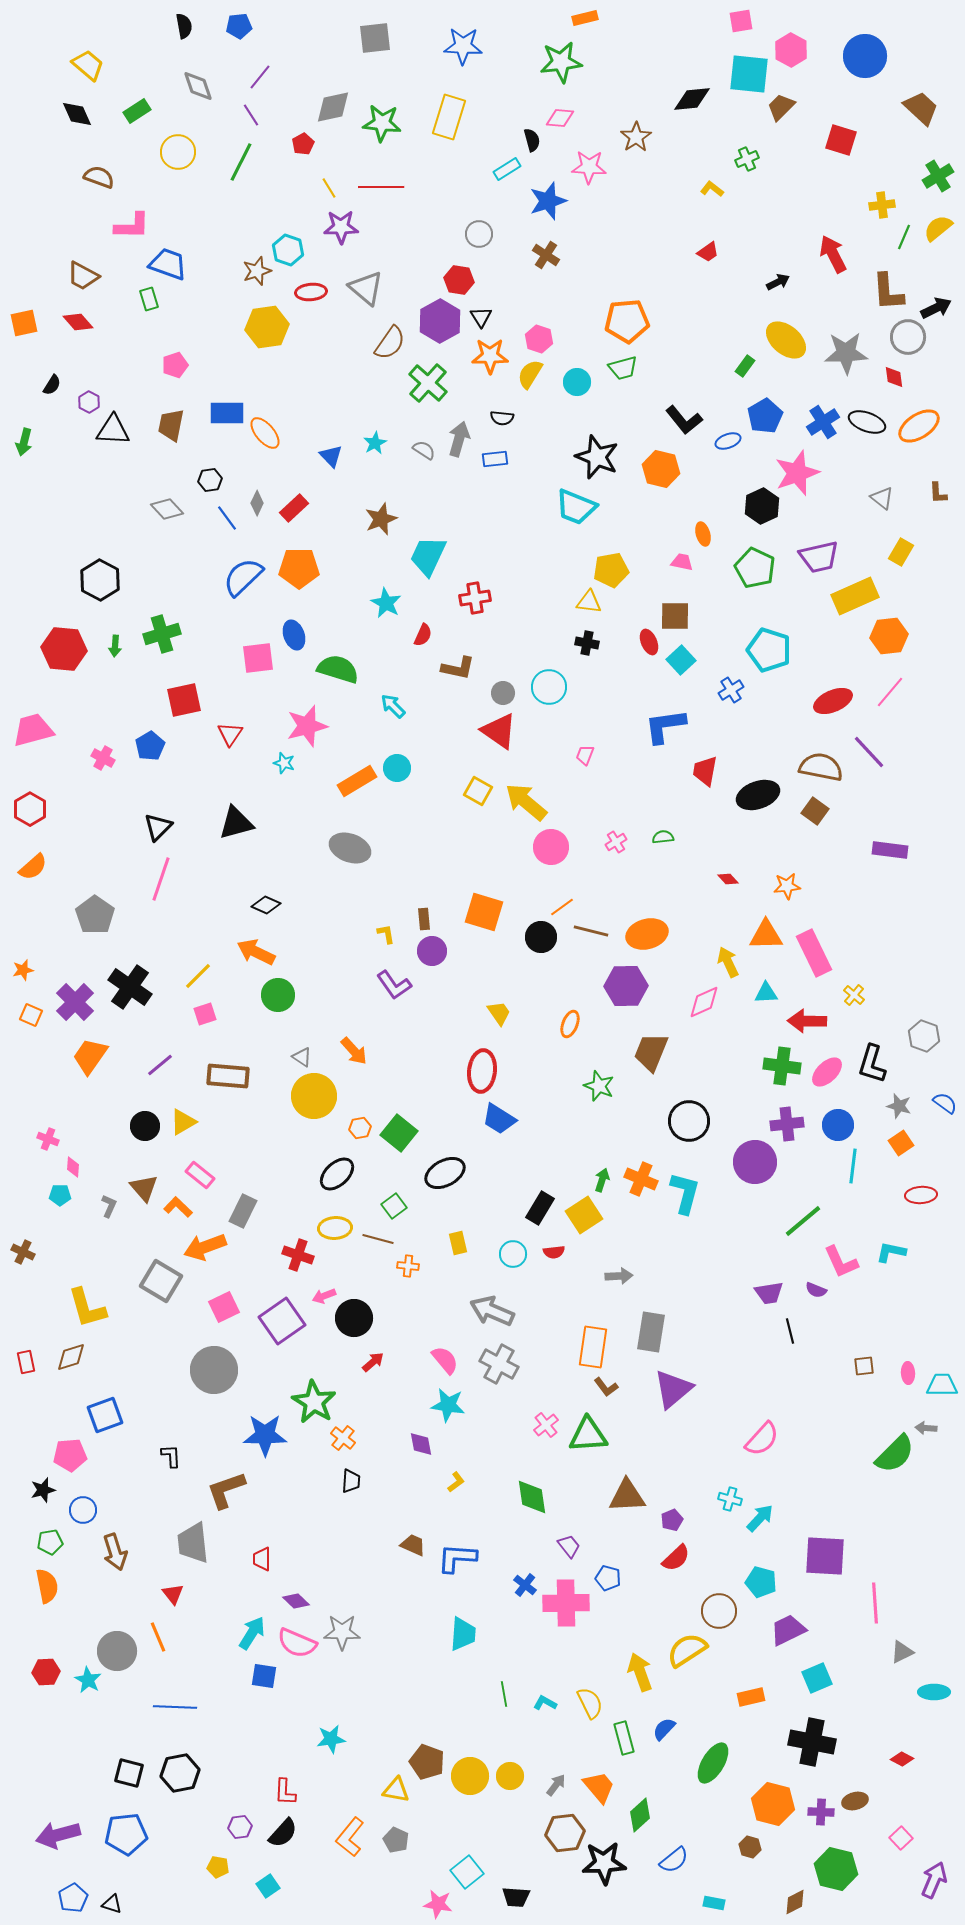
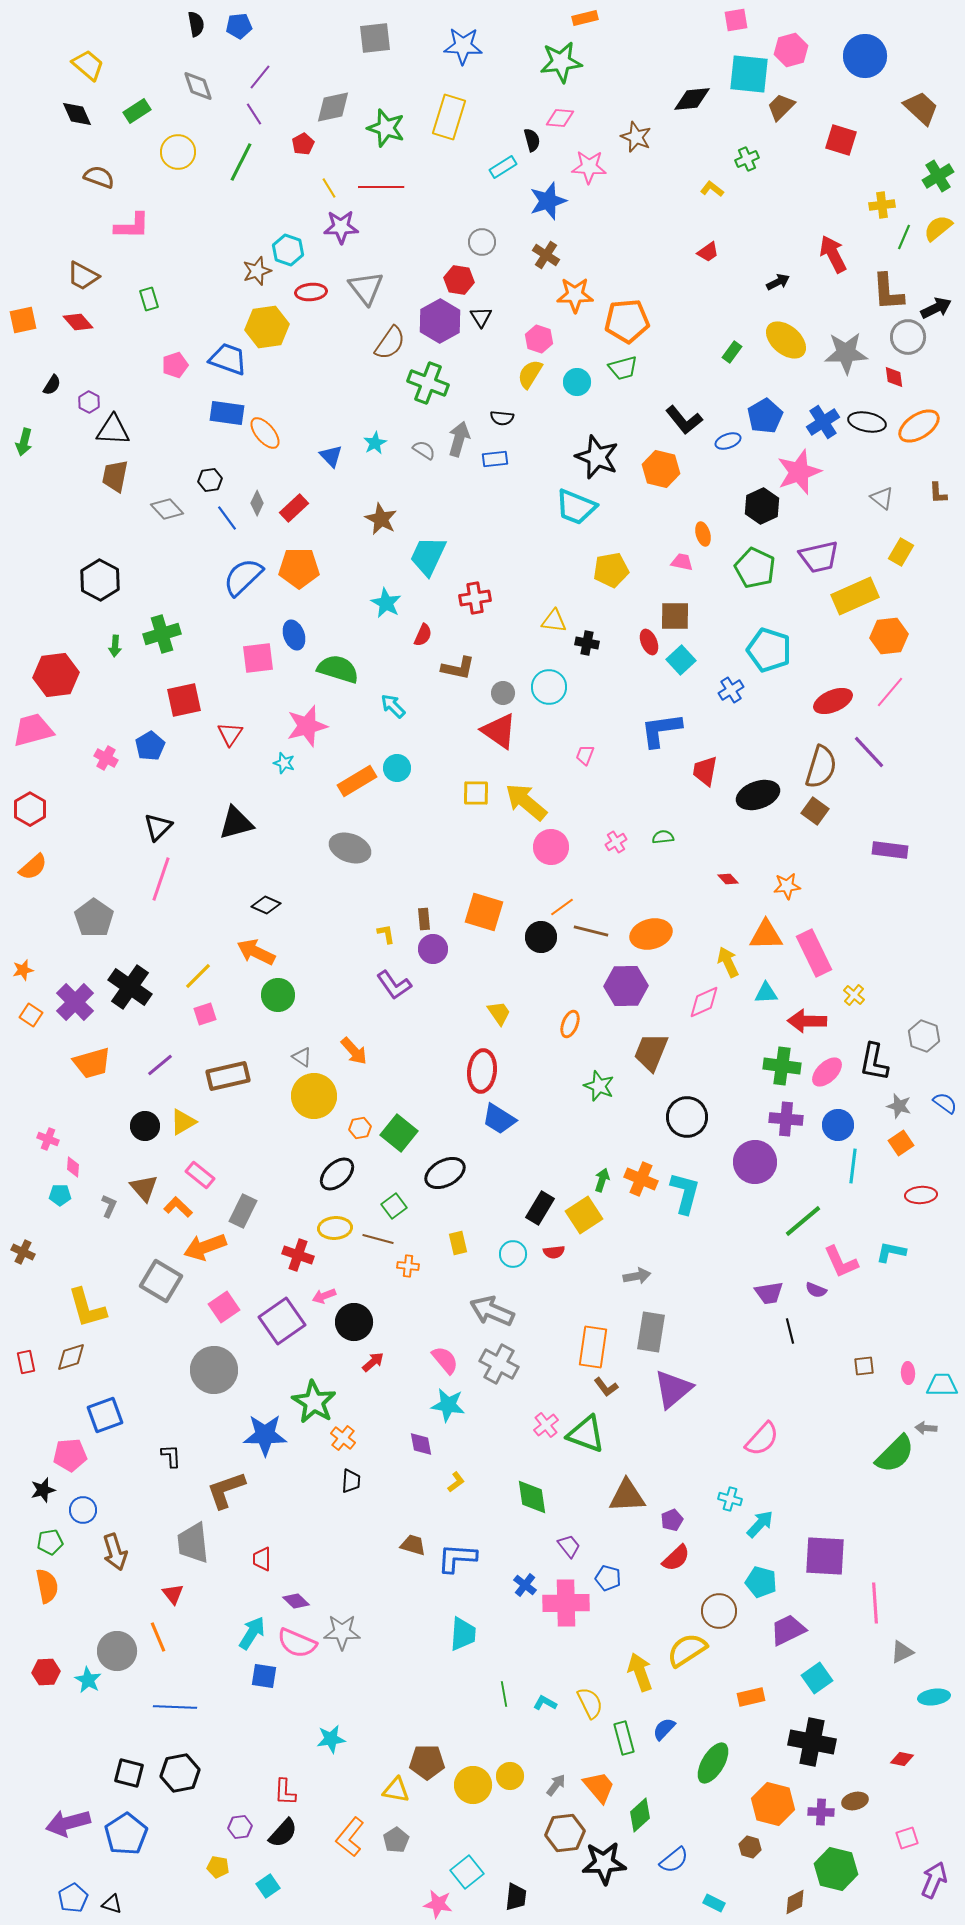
pink square at (741, 21): moved 5 px left, 1 px up
black semicircle at (184, 26): moved 12 px right, 2 px up
pink hexagon at (791, 50): rotated 16 degrees clockwise
purple line at (251, 115): moved 3 px right, 1 px up
green star at (382, 123): moved 4 px right, 5 px down; rotated 12 degrees clockwise
brown star at (636, 137): rotated 16 degrees counterclockwise
cyan rectangle at (507, 169): moved 4 px left, 2 px up
gray circle at (479, 234): moved 3 px right, 8 px down
blue trapezoid at (168, 264): moved 60 px right, 95 px down
gray triangle at (366, 288): rotated 12 degrees clockwise
orange square at (24, 323): moved 1 px left, 3 px up
orange star at (490, 356): moved 85 px right, 61 px up
green rectangle at (745, 366): moved 13 px left, 14 px up
green cross at (428, 383): rotated 21 degrees counterclockwise
blue rectangle at (227, 413): rotated 8 degrees clockwise
black ellipse at (867, 422): rotated 9 degrees counterclockwise
brown trapezoid at (171, 425): moved 56 px left, 51 px down
pink star at (797, 473): moved 2 px right, 1 px up
brown star at (381, 519): rotated 24 degrees counterclockwise
yellow triangle at (589, 602): moved 35 px left, 19 px down
red hexagon at (64, 649): moved 8 px left, 26 px down; rotated 12 degrees counterclockwise
blue L-shape at (665, 726): moved 4 px left, 4 px down
pink cross at (103, 758): moved 3 px right
brown semicircle at (821, 767): rotated 96 degrees clockwise
yellow square at (478, 791): moved 2 px left, 2 px down; rotated 28 degrees counterclockwise
gray pentagon at (95, 915): moved 1 px left, 3 px down
orange ellipse at (647, 934): moved 4 px right
purple circle at (432, 951): moved 1 px right, 2 px up
orange square at (31, 1015): rotated 10 degrees clockwise
orange trapezoid at (90, 1056): moved 2 px right, 7 px down; rotated 141 degrees counterclockwise
black L-shape at (872, 1064): moved 2 px right, 2 px up; rotated 6 degrees counterclockwise
brown rectangle at (228, 1076): rotated 18 degrees counterclockwise
black circle at (689, 1121): moved 2 px left, 4 px up
purple cross at (787, 1124): moved 1 px left, 5 px up; rotated 12 degrees clockwise
gray arrow at (619, 1276): moved 18 px right; rotated 8 degrees counterclockwise
pink square at (224, 1307): rotated 8 degrees counterclockwise
black circle at (354, 1318): moved 4 px down
green triangle at (588, 1435): moved 2 px left, 1 px up; rotated 24 degrees clockwise
cyan arrow at (760, 1518): moved 6 px down
brown trapezoid at (413, 1545): rotated 8 degrees counterclockwise
cyan square at (817, 1678): rotated 12 degrees counterclockwise
cyan ellipse at (934, 1692): moved 5 px down; rotated 8 degrees counterclockwise
red diamond at (902, 1759): rotated 15 degrees counterclockwise
brown pentagon at (427, 1762): rotated 20 degrees counterclockwise
yellow circle at (470, 1776): moved 3 px right, 9 px down
blue pentagon at (126, 1834): rotated 27 degrees counterclockwise
purple arrow at (58, 1835): moved 10 px right, 12 px up
pink square at (901, 1838): moved 6 px right; rotated 25 degrees clockwise
gray pentagon at (396, 1840): rotated 15 degrees clockwise
black trapezoid at (516, 1897): rotated 88 degrees counterclockwise
cyan rectangle at (714, 1903): rotated 15 degrees clockwise
